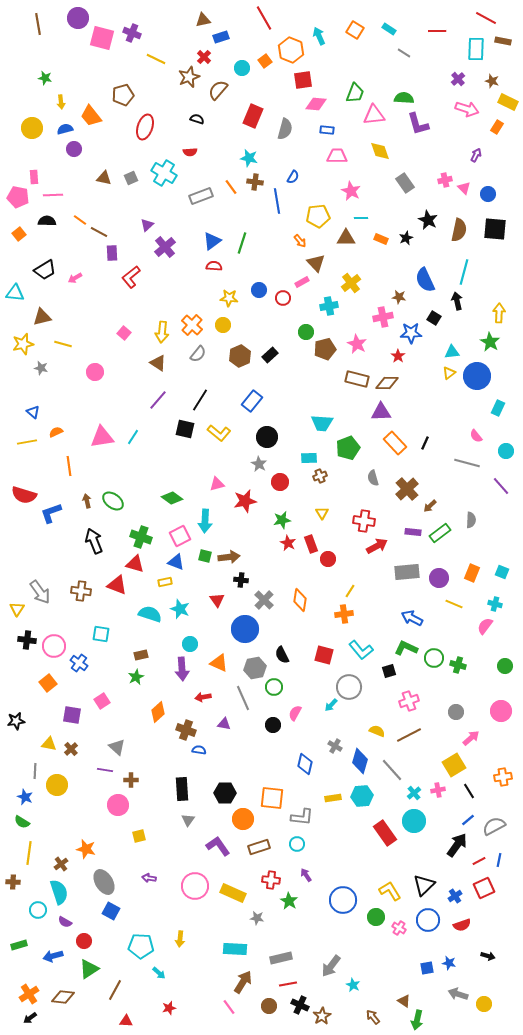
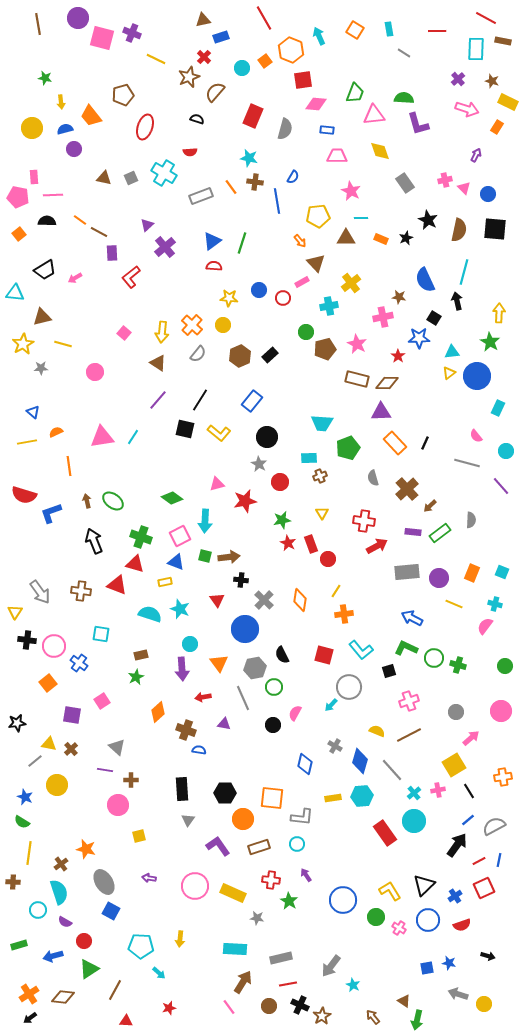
cyan rectangle at (389, 29): rotated 48 degrees clockwise
brown semicircle at (218, 90): moved 3 px left, 2 px down
blue star at (411, 333): moved 8 px right, 5 px down
yellow star at (23, 344): rotated 15 degrees counterclockwise
gray star at (41, 368): rotated 16 degrees counterclockwise
yellow line at (350, 591): moved 14 px left
yellow triangle at (17, 609): moved 2 px left, 3 px down
orange triangle at (219, 663): rotated 30 degrees clockwise
black star at (16, 721): moved 1 px right, 2 px down
gray line at (35, 771): moved 10 px up; rotated 49 degrees clockwise
